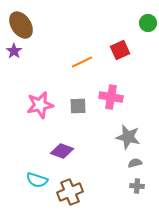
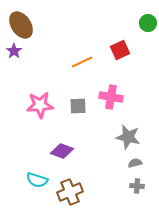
pink star: rotated 8 degrees clockwise
